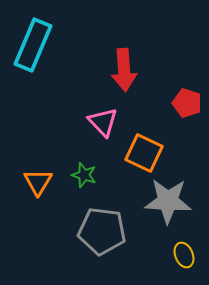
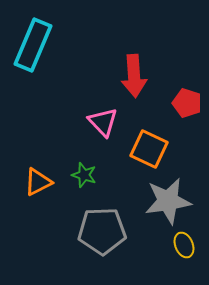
red arrow: moved 10 px right, 6 px down
orange square: moved 5 px right, 4 px up
orange triangle: rotated 32 degrees clockwise
gray star: rotated 12 degrees counterclockwise
gray pentagon: rotated 9 degrees counterclockwise
yellow ellipse: moved 10 px up
